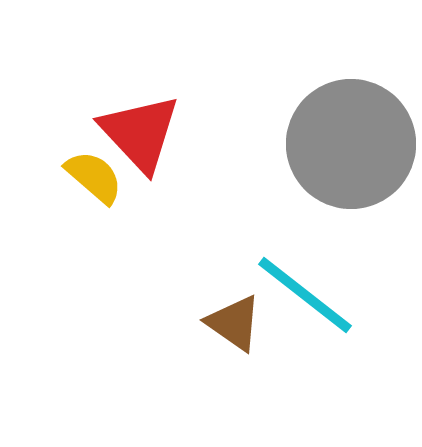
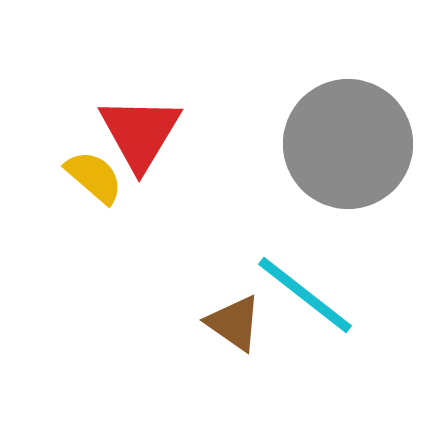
red triangle: rotated 14 degrees clockwise
gray circle: moved 3 px left
